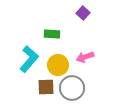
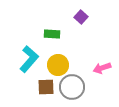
purple square: moved 2 px left, 4 px down
pink arrow: moved 17 px right, 11 px down
gray circle: moved 1 px up
